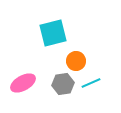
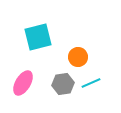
cyan square: moved 15 px left, 4 px down
orange circle: moved 2 px right, 4 px up
pink ellipse: rotated 30 degrees counterclockwise
